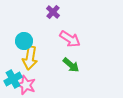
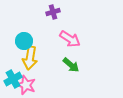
purple cross: rotated 32 degrees clockwise
